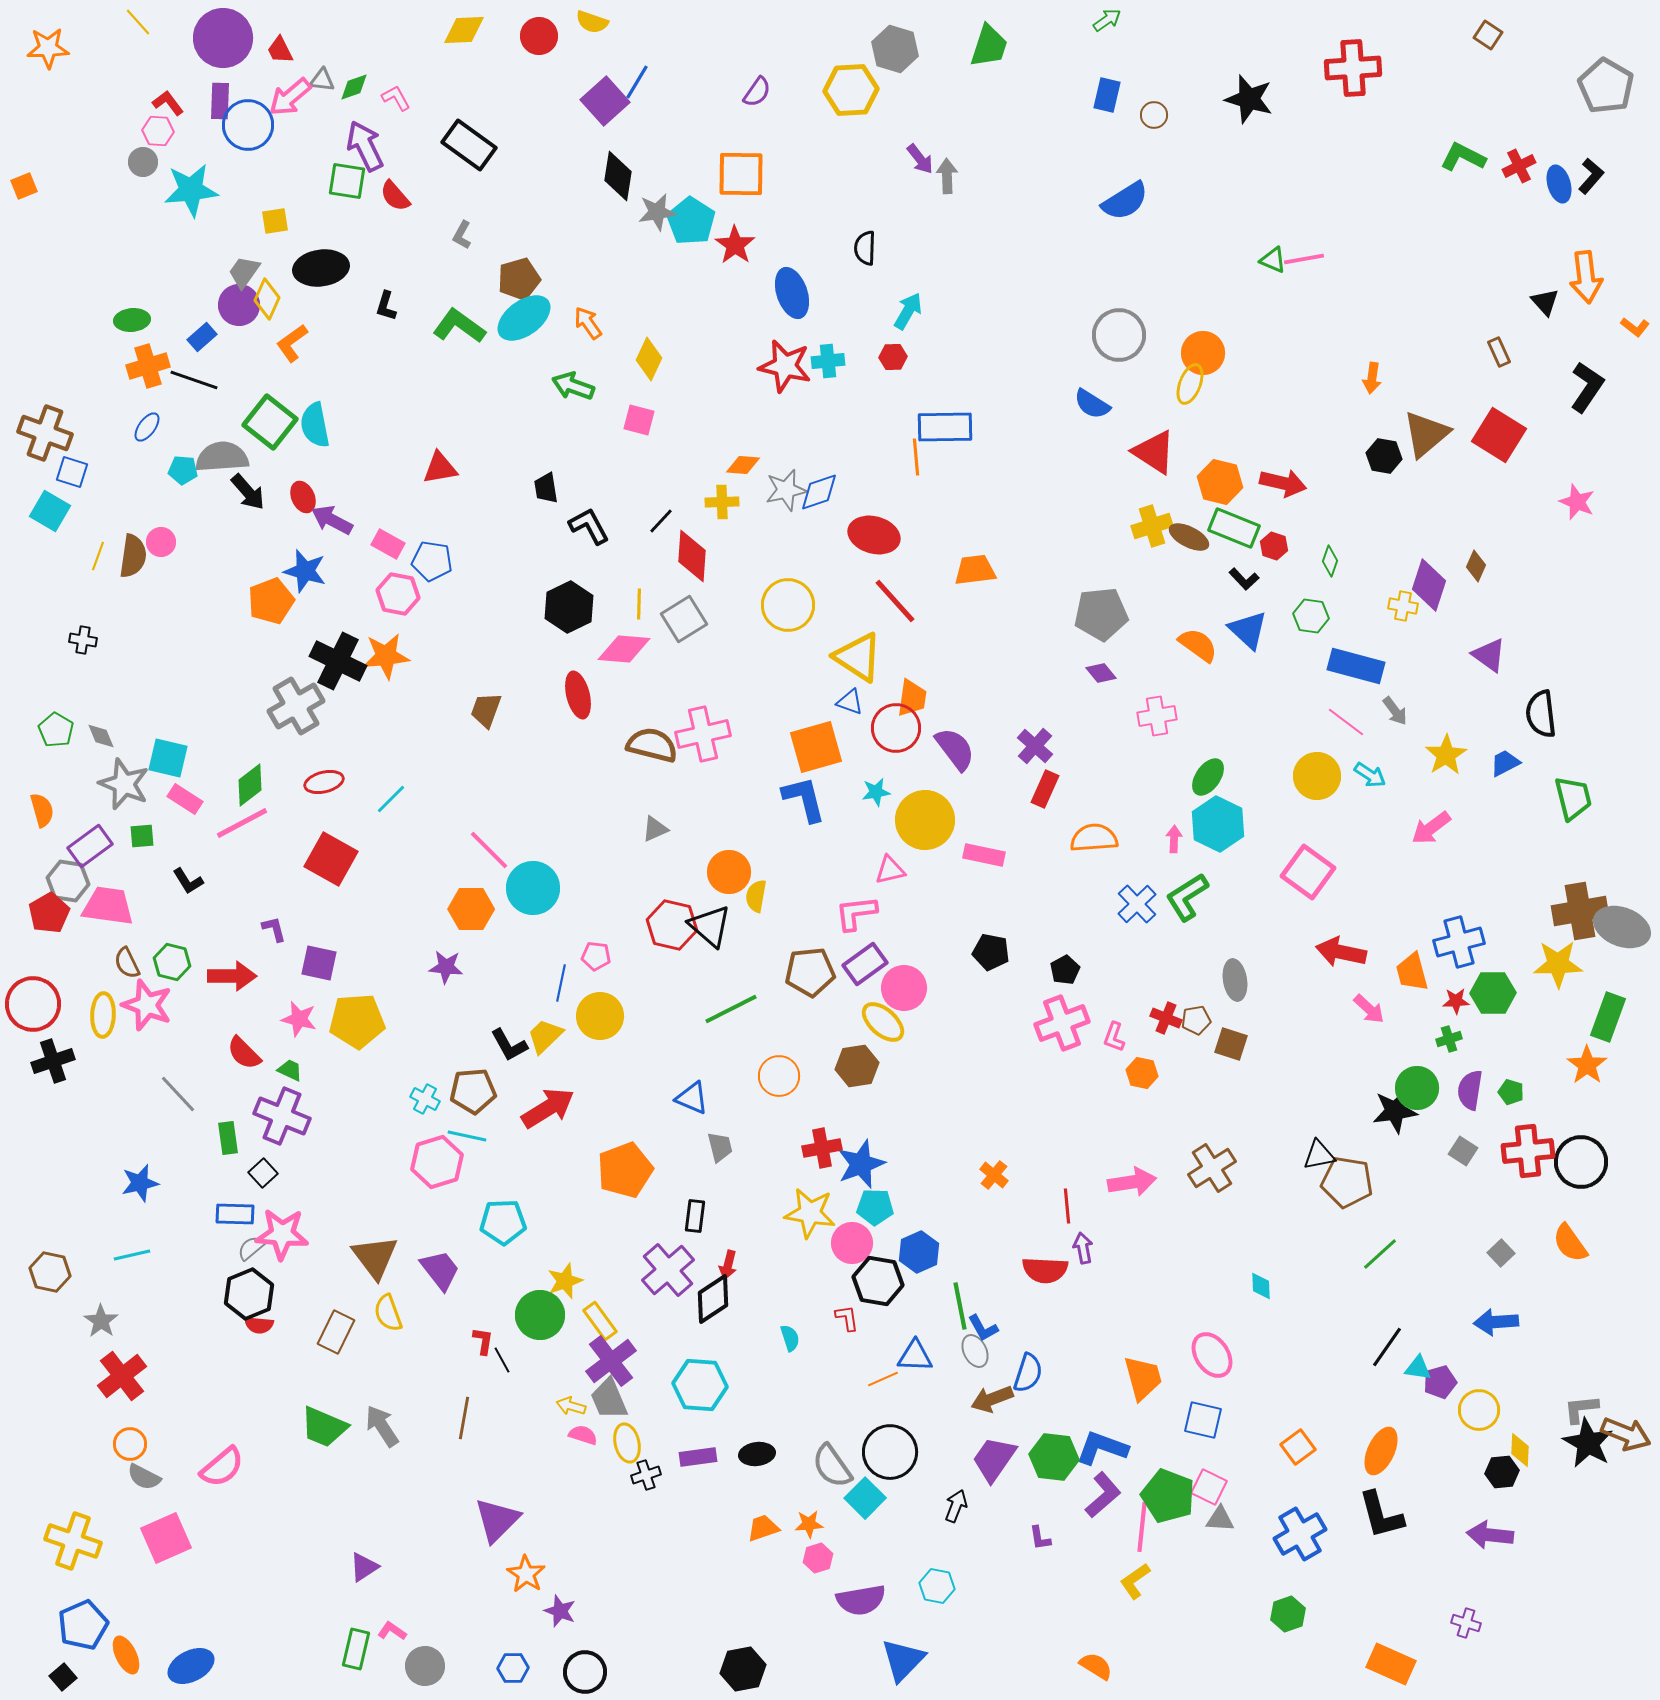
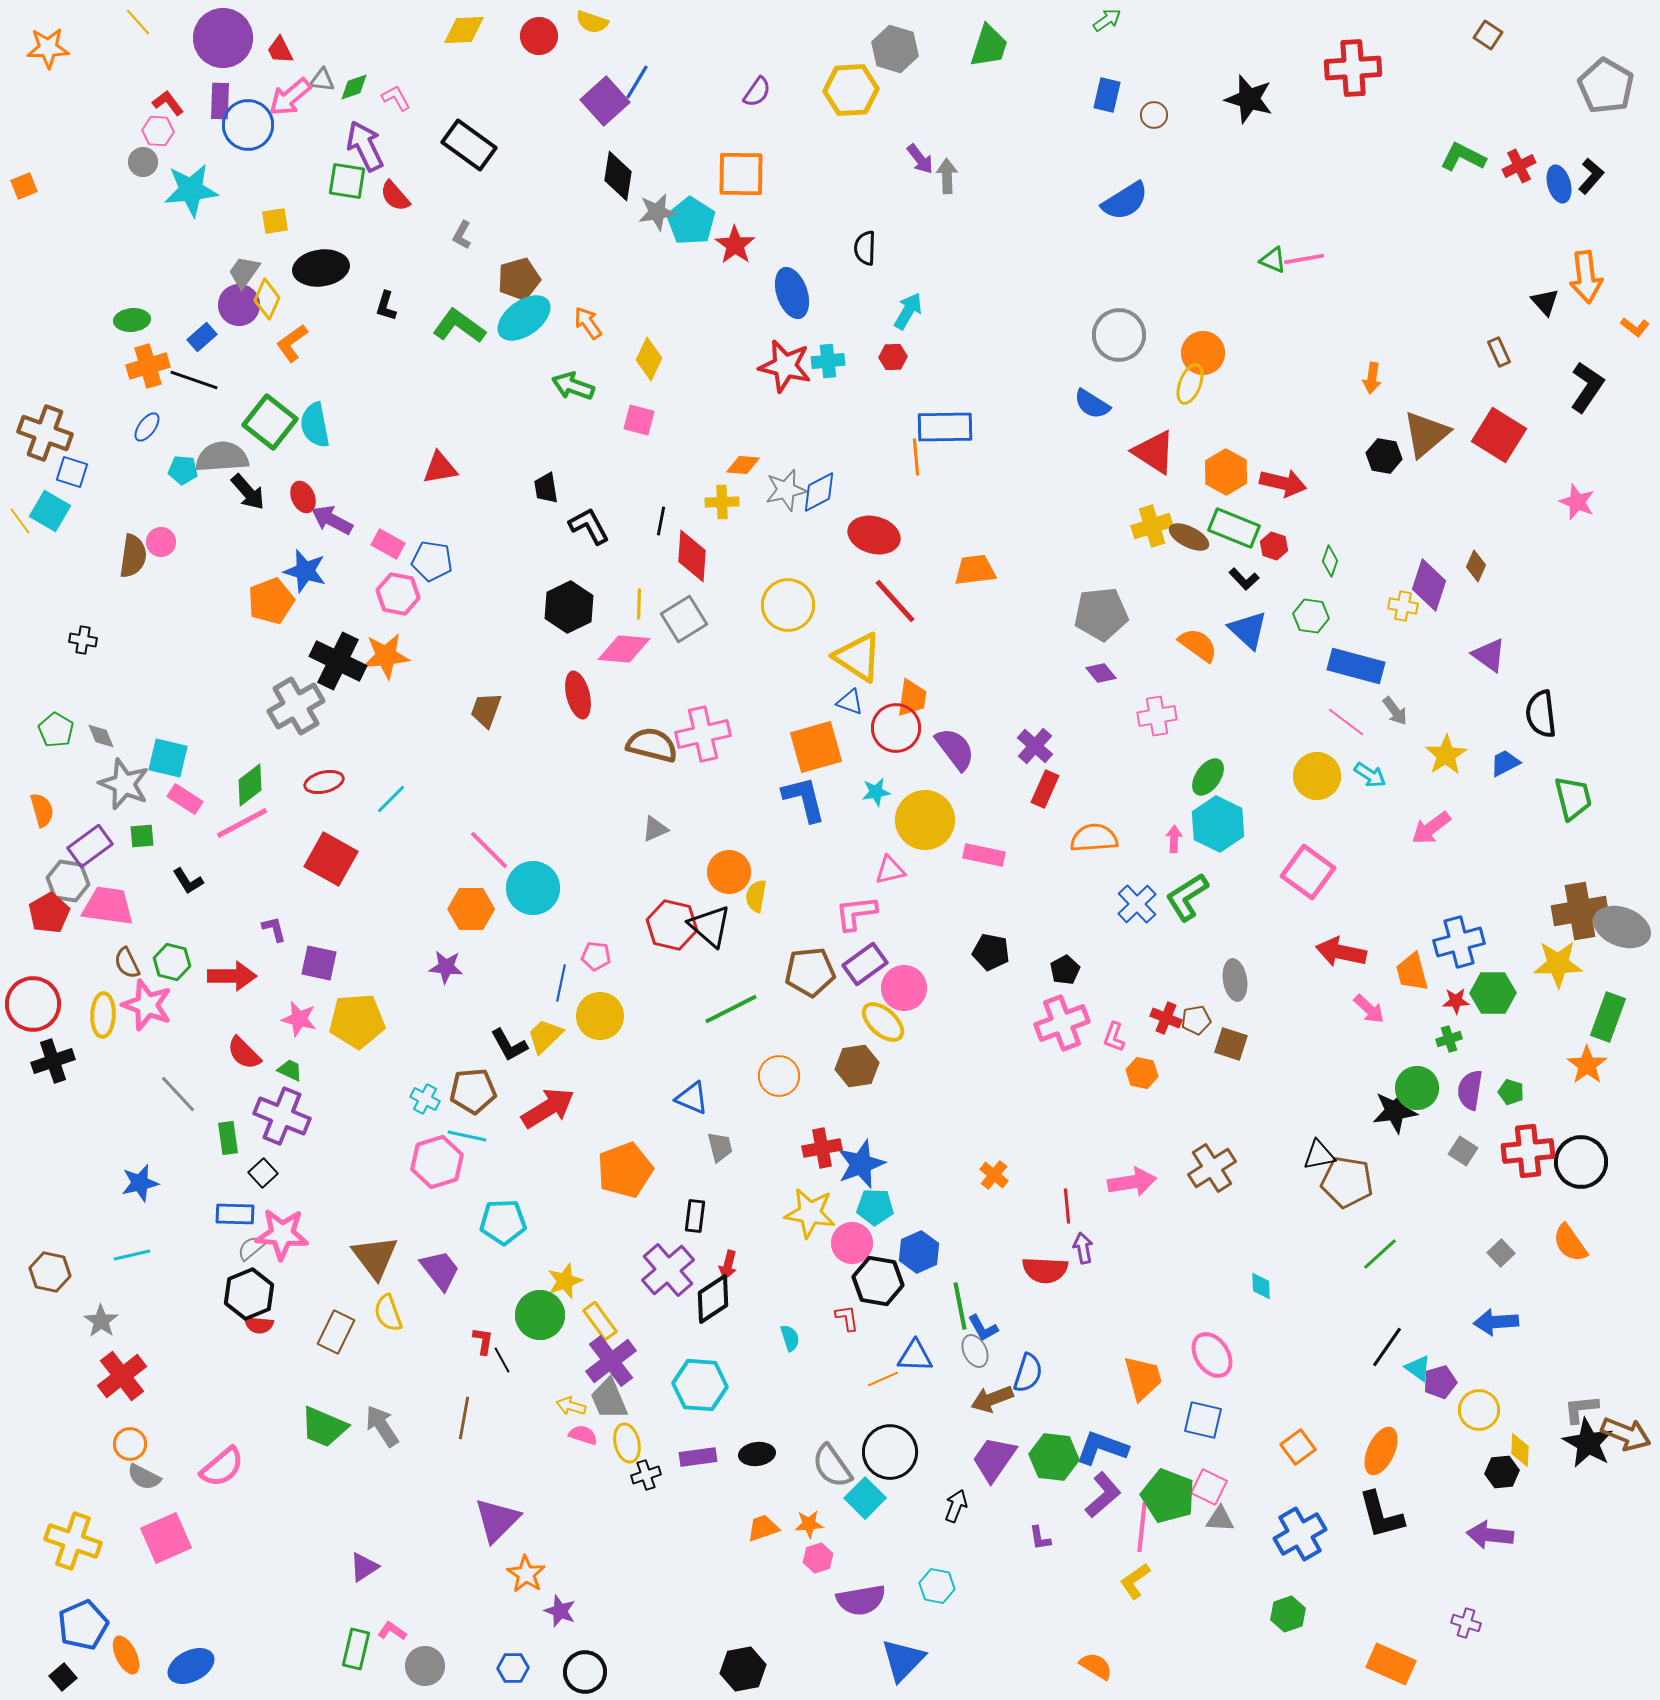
orange hexagon at (1220, 482): moved 6 px right, 10 px up; rotated 15 degrees clockwise
blue diamond at (819, 492): rotated 9 degrees counterclockwise
black line at (661, 521): rotated 32 degrees counterclockwise
yellow line at (98, 556): moved 78 px left, 35 px up; rotated 56 degrees counterclockwise
cyan triangle at (1418, 1368): rotated 28 degrees clockwise
